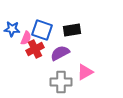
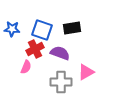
black rectangle: moved 2 px up
pink semicircle: moved 29 px down
purple semicircle: rotated 48 degrees clockwise
pink triangle: moved 1 px right
